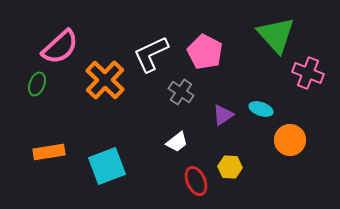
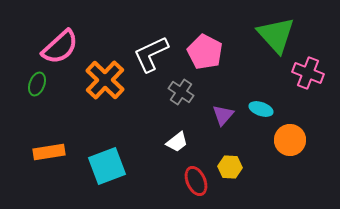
purple triangle: rotated 15 degrees counterclockwise
